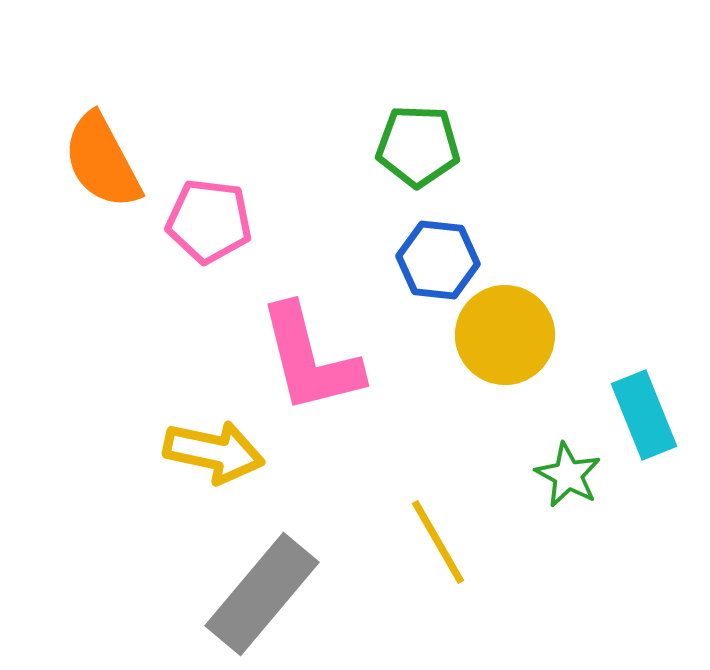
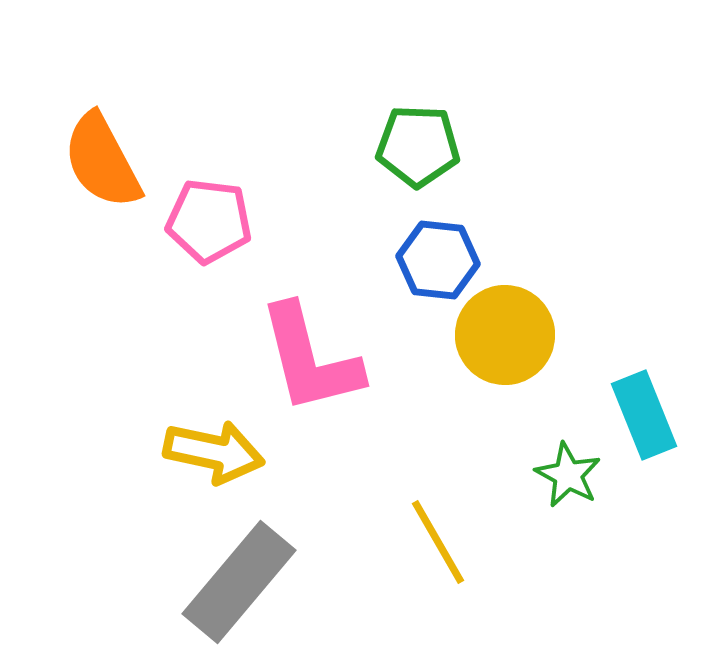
gray rectangle: moved 23 px left, 12 px up
